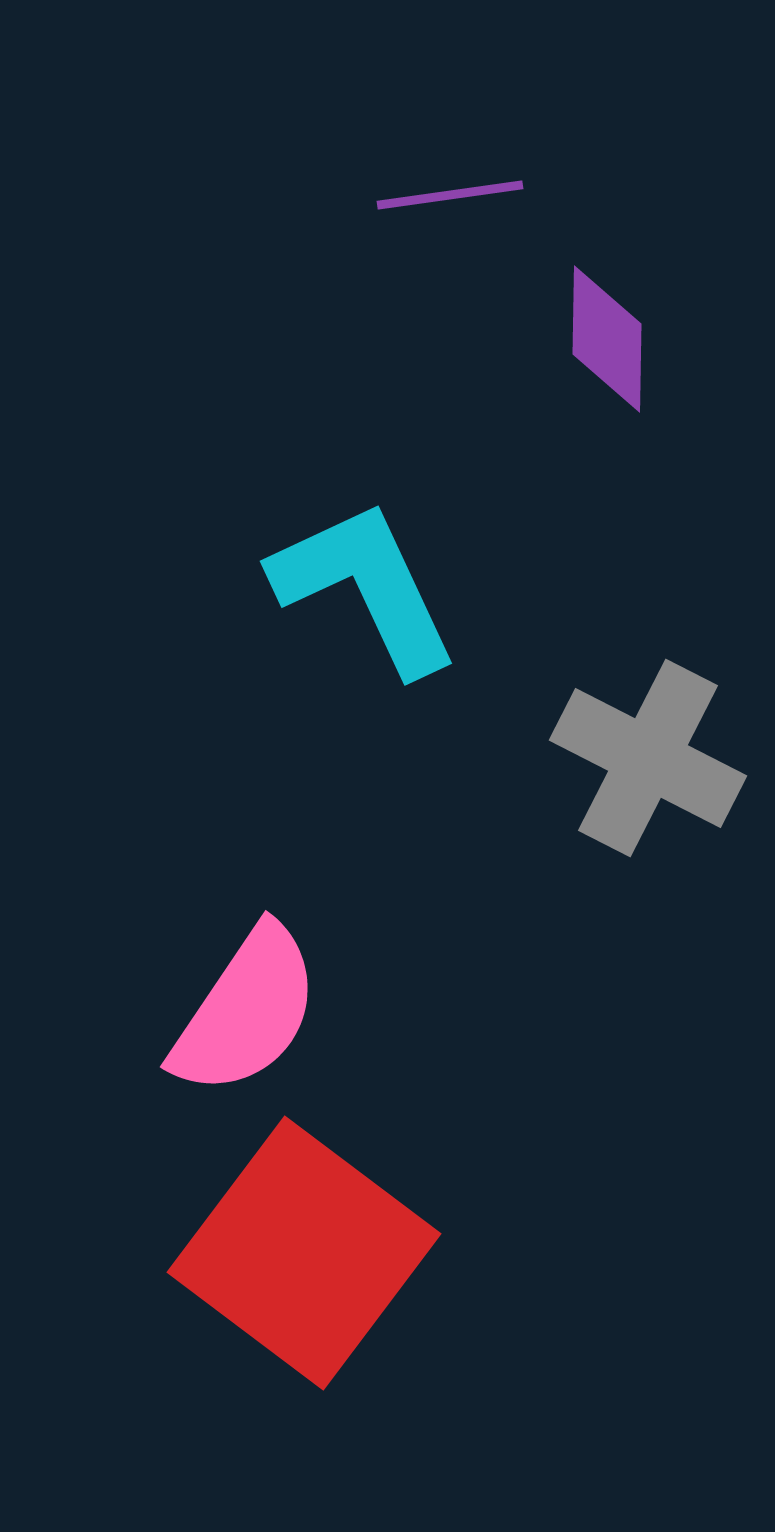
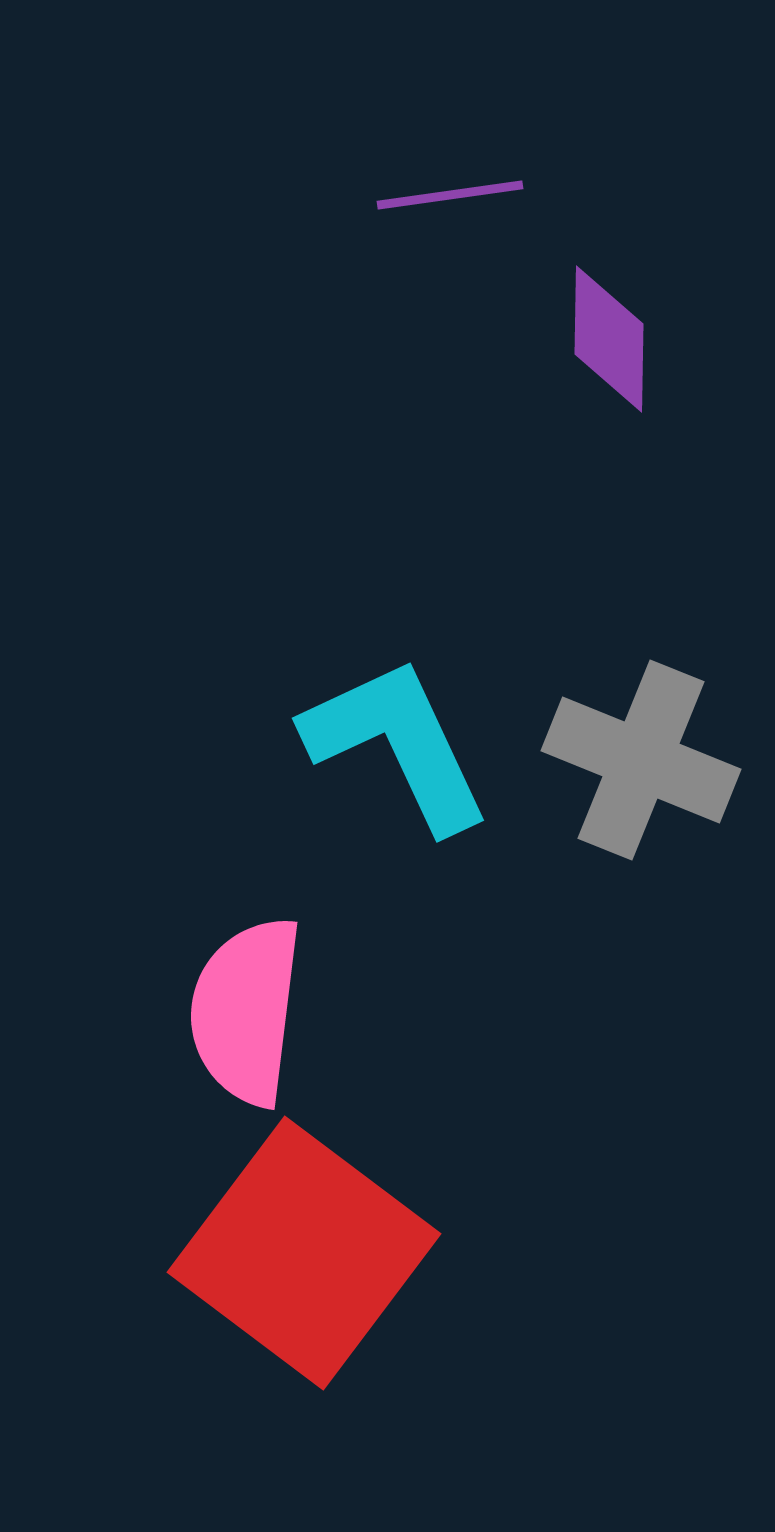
purple diamond: moved 2 px right
cyan L-shape: moved 32 px right, 157 px down
gray cross: moved 7 px left, 2 px down; rotated 5 degrees counterclockwise
pink semicircle: rotated 153 degrees clockwise
